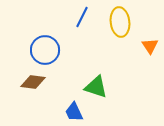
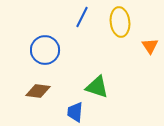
brown diamond: moved 5 px right, 9 px down
green triangle: moved 1 px right
blue trapezoid: moved 1 px right; rotated 30 degrees clockwise
